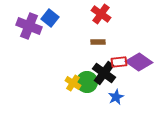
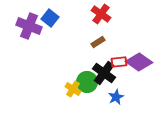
brown rectangle: rotated 32 degrees counterclockwise
yellow cross: moved 6 px down
